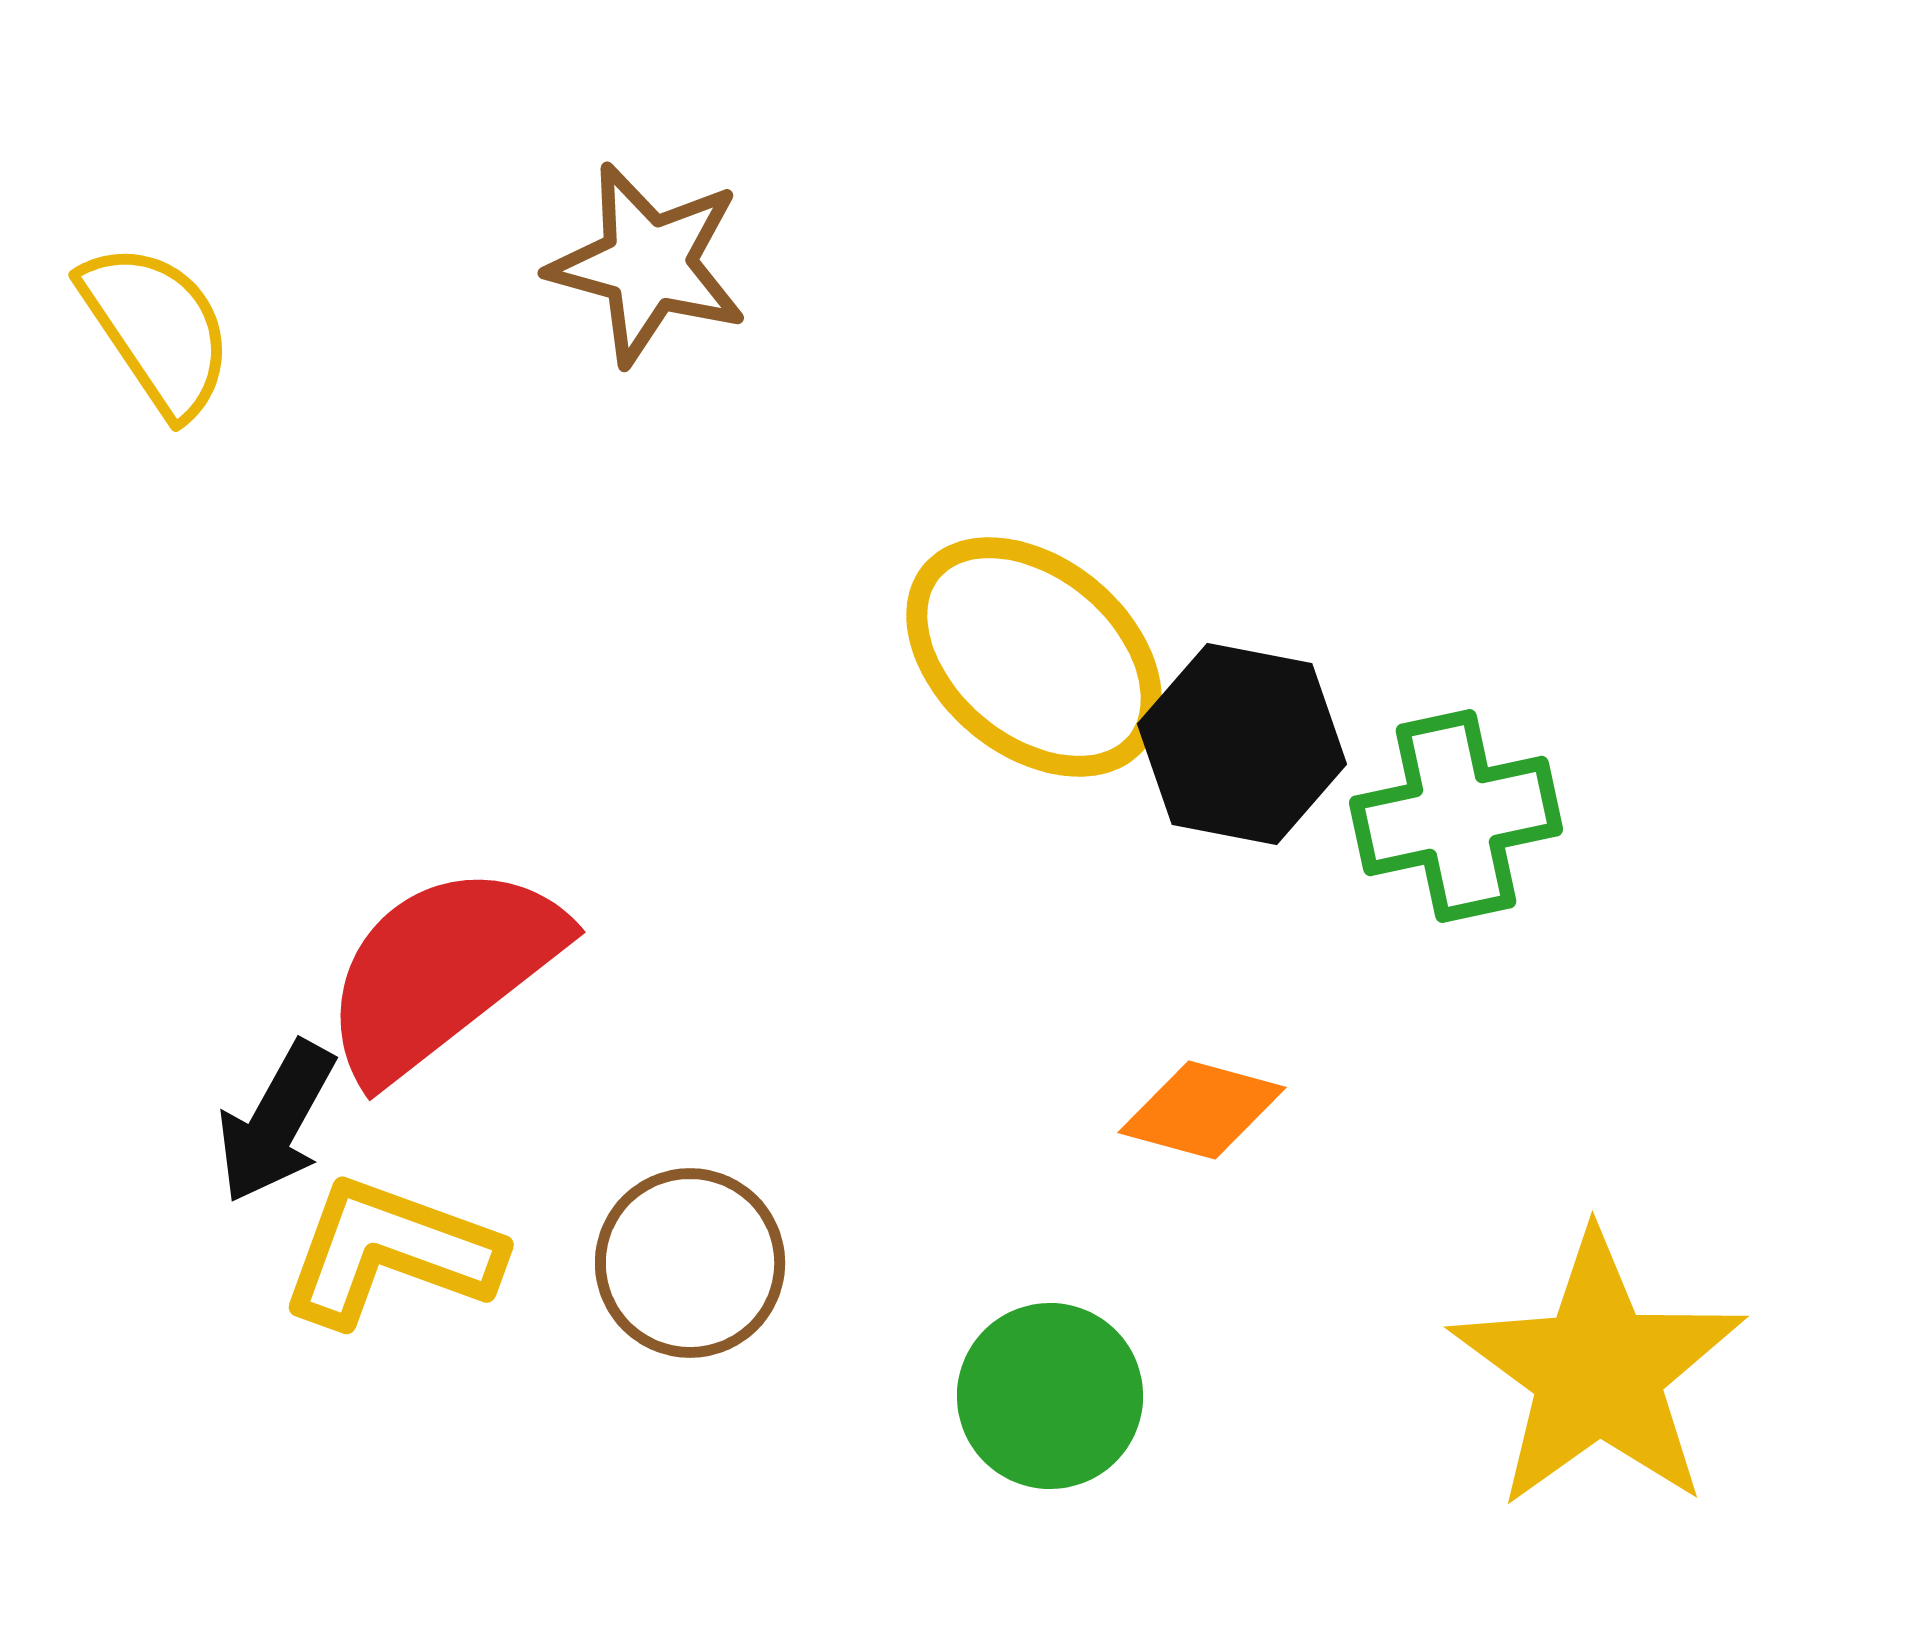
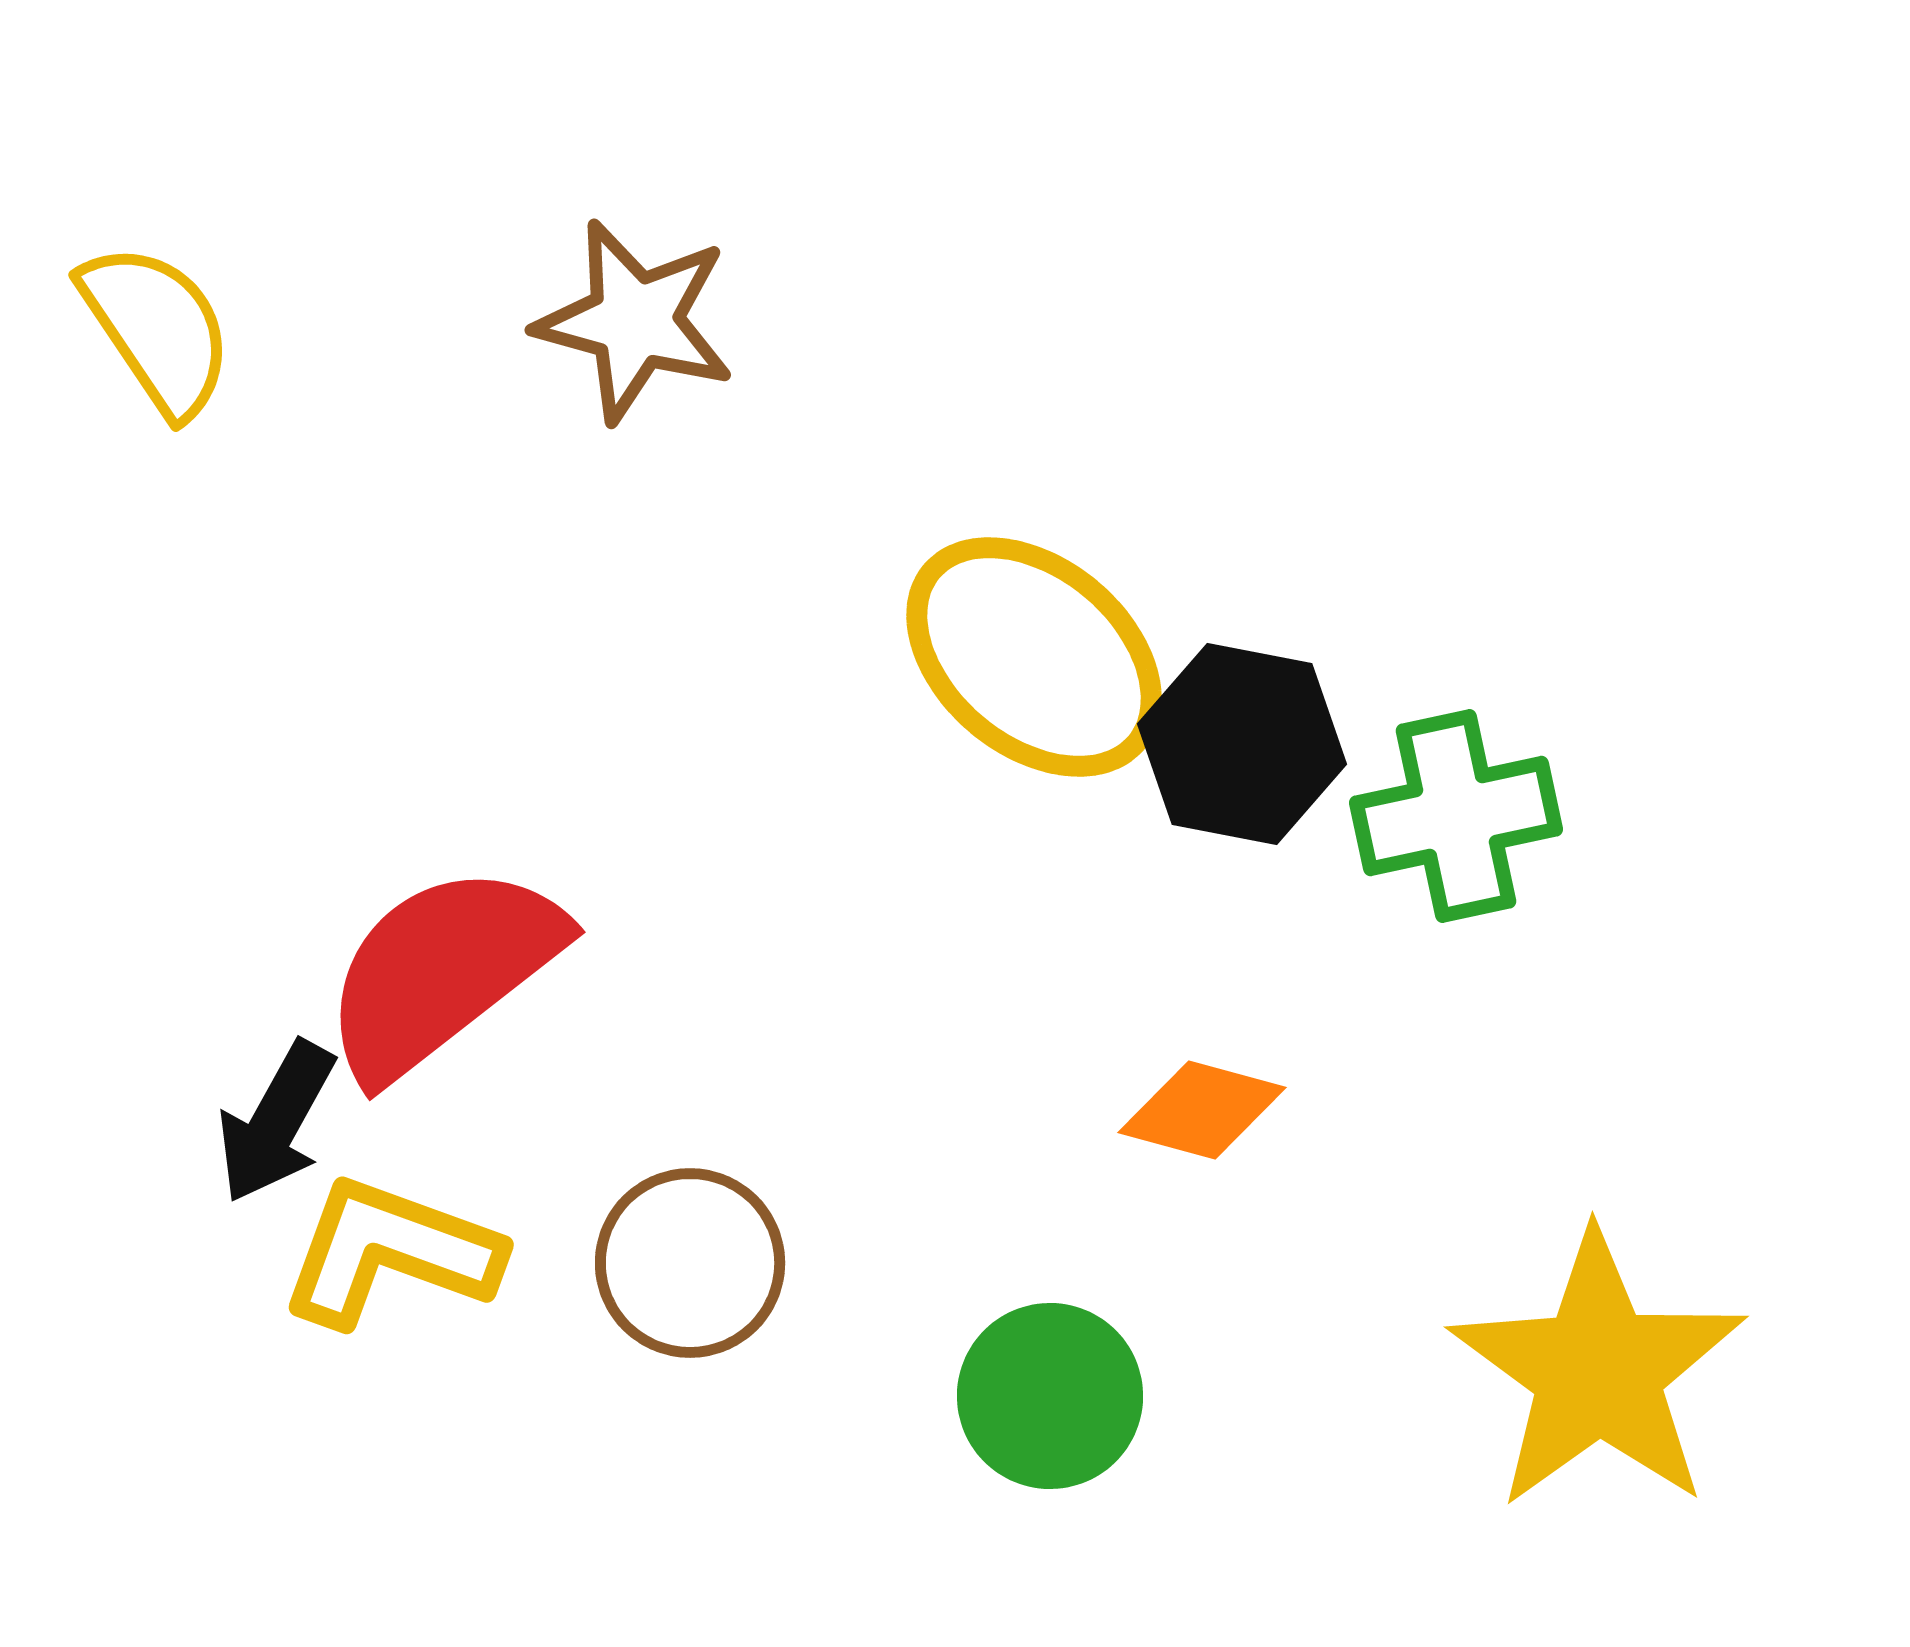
brown star: moved 13 px left, 57 px down
